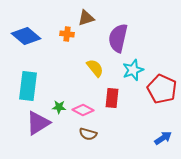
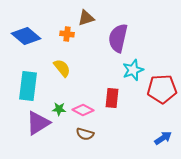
yellow semicircle: moved 33 px left
red pentagon: rotated 28 degrees counterclockwise
green star: moved 2 px down
brown semicircle: moved 3 px left
